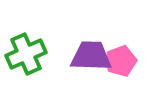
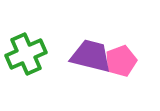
purple trapezoid: rotated 12 degrees clockwise
